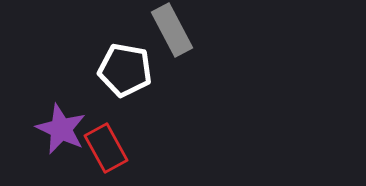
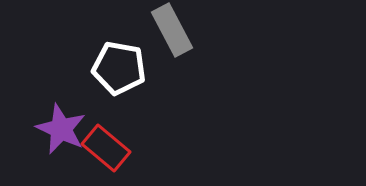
white pentagon: moved 6 px left, 2 px up
red rectangle: rotated 21 degrees counterclockwise
